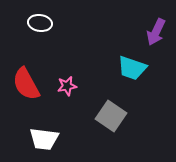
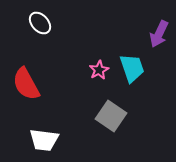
white ellipse: rotated 40 degrees clockwise
purple arrow: moved 3 px right, 2 px down
cyan trapezoid: rotated 128 degrees counterclockwise
pink star: moved 32 px right, 16 px up; rotated 18 degrees counterclockwise
white trapezoid: moved 1 px down
